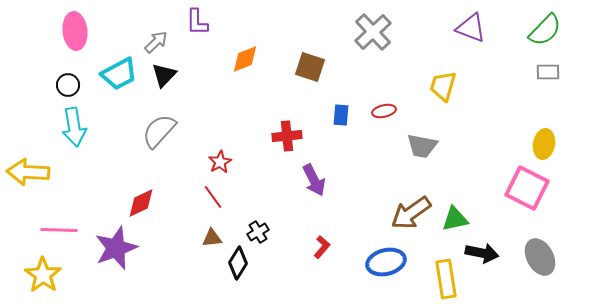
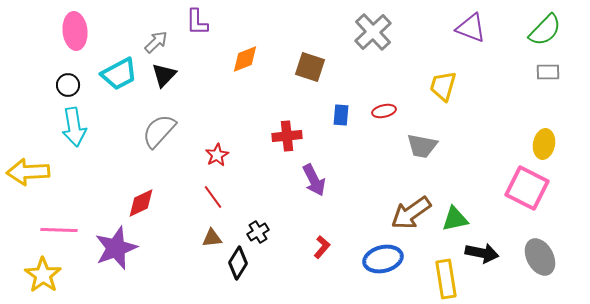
red star: moved 3 px left, 7 px up
yellow arrow: rotated 6 degrees counterclockwise
blue ellipse: moved 3 px left, 3 px up
